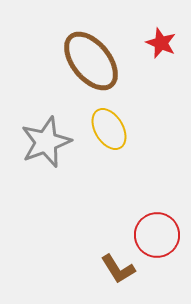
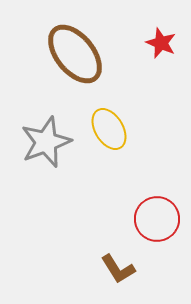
brown ellipse: moved 16 px left, 7 px up
red circle: moved 16 px up
